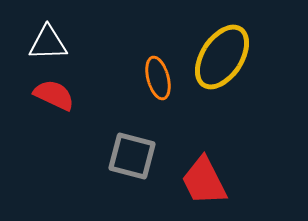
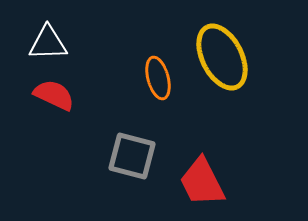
yellow ellipse: rotated 60 degrees counterclockwise
red trapezoid: moved 2 px left, 1 px down
